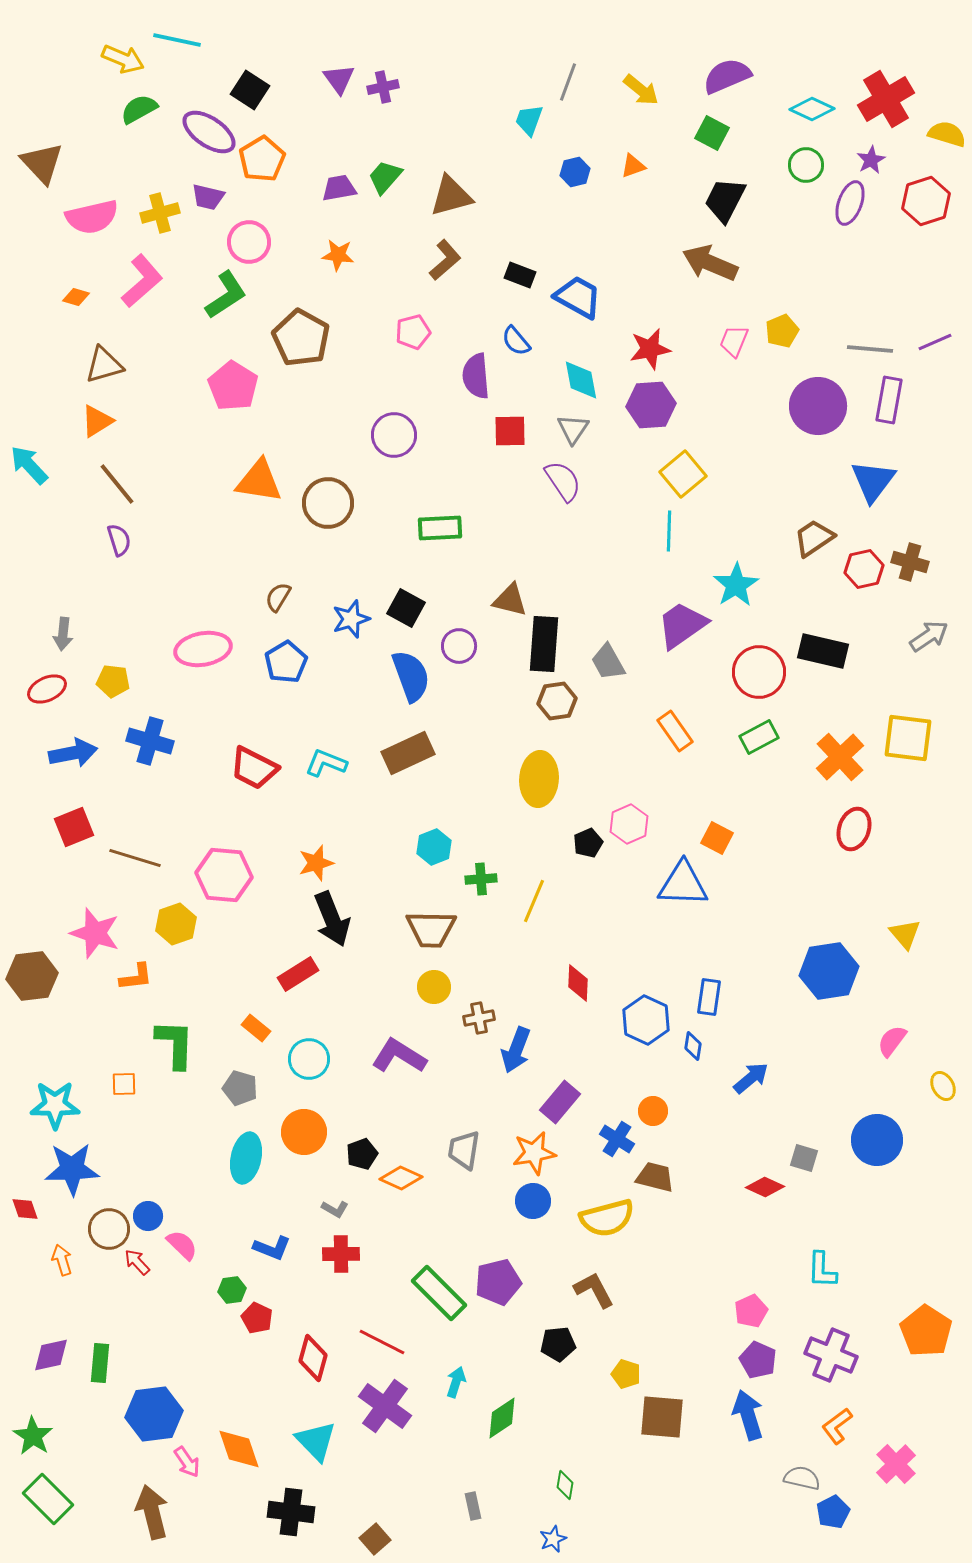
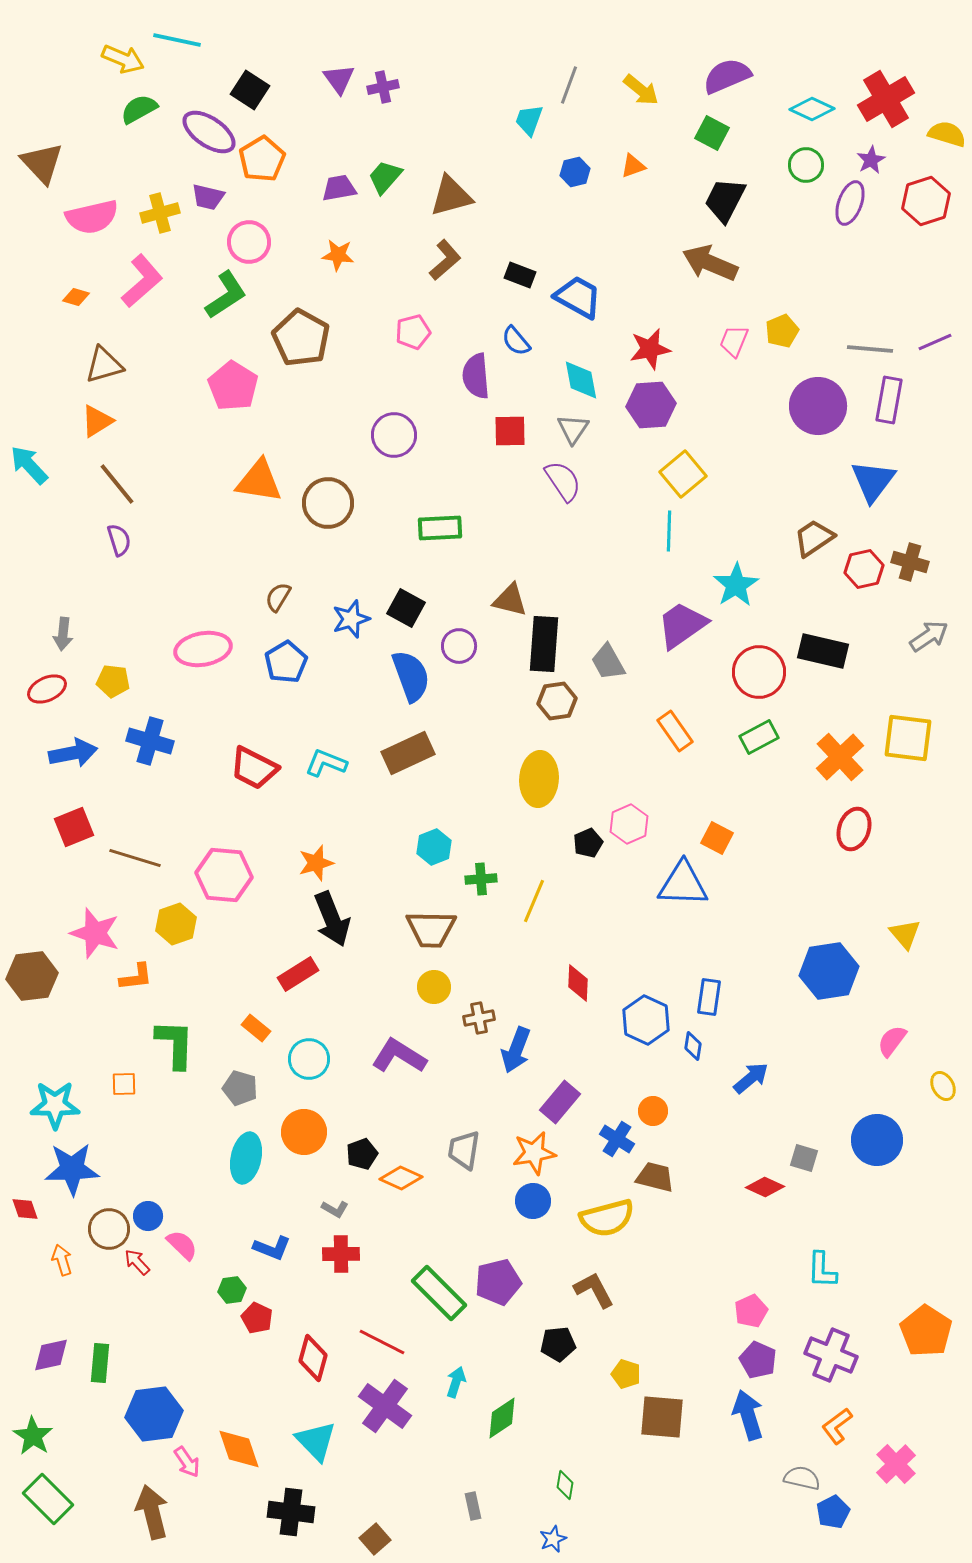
gray line at (568, 82): moved 1 px right, 3 px down
